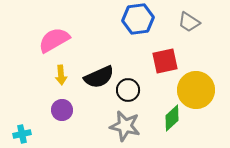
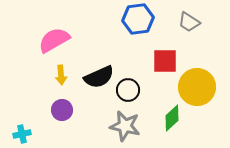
red square: rotated 12 degrees clockwise
yellow circle: moved 1 px right, 3 px up
